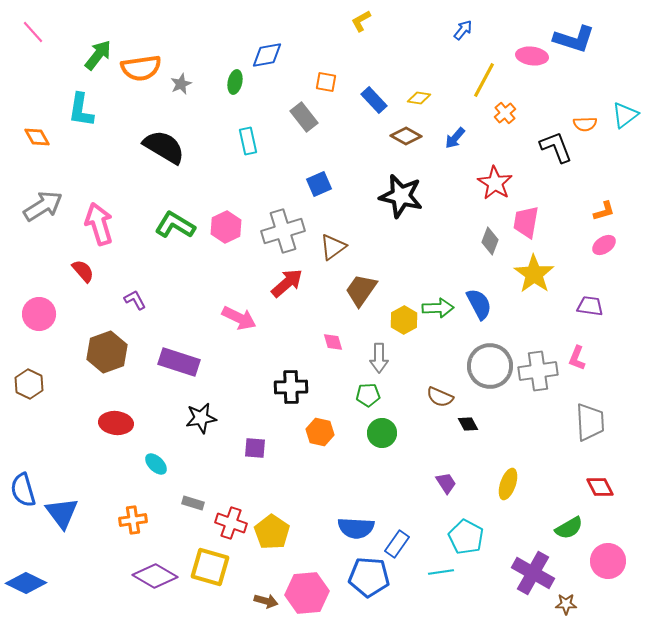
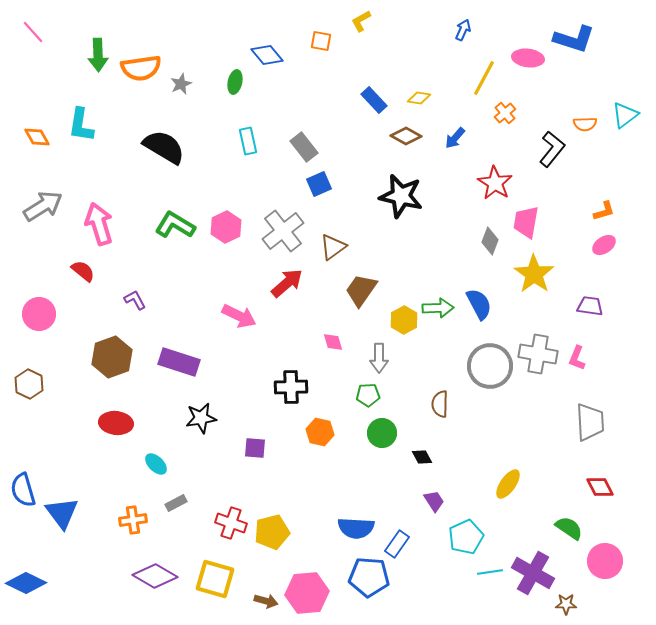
blue arrow at (463, 30): rotated 15 degrees counterclockwise
green arrow at (98, 55): rotated 140 degrees clockwise
blue diamond at (267, 55): rotated 60 degrees clockwise
pink ellipse at (532, 56): moved 4 px left, 2 px down
yellow line at (484, 80): moved 2 px up
orange square at (326, 82): moved 5 px left, 41 px up
cyan L-shape at (81, 110): moved 15 px down
gray rectangle at (304, 117): moved 30 px down
black L-shape at (556, 147): moved 4 px left, 2 px down; rotated 60 degrees clockwise
gray cross at (283, 231): rotated 21 degrees counterclockwise
red semicircle at (83, 271): rotated 10 degrees counterclockwise
pink arrow at (239, 318): moved 2 px up
brown hexagon at (107, 352): moved 5 px right, 5 px down
gray cross at (538, 371): moved 17 px up; rotated 18 degrees clockwise
brown semicircle at (440, 397): moved 7 px down; rotated 68 degrees clockwise
black diamond at (468, 424): moved 46 px left, 33 px down
purple trapezoid at (446, 483): moved 12 px left, 18 px down
yellow ellipse at (508, 484): rotated 16 degrees clockwise
gray rectangle at (193, 503): moved 17 px left; rotated 45 degrees counterclockwise
green semicircle at (569, 528): rotated 116 degrees counterclockwise
yellow pentagon at (272, 532): rotated 24 degrees clockwise
cyan pentagon at (466, 537): rotated 20 degrees clockwise
pink circle at (608, 561): moved 3 px left
yellow square at (210, 567): moved 5 px right, 12 px down
cyan line at (441, 572): moved 49 px right
